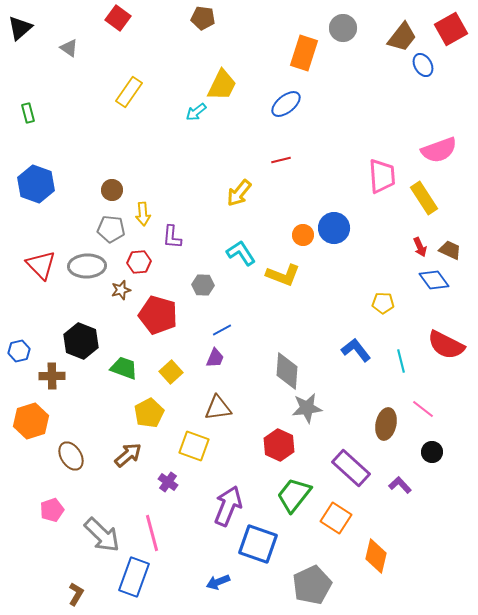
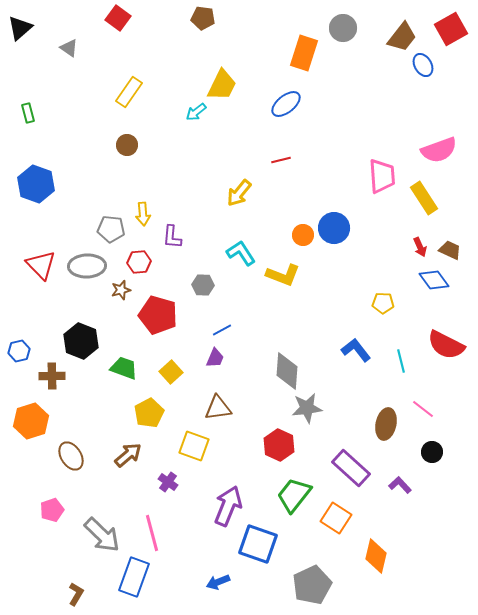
brown circle at (112, 190): moved 15 px right, 45 px up
